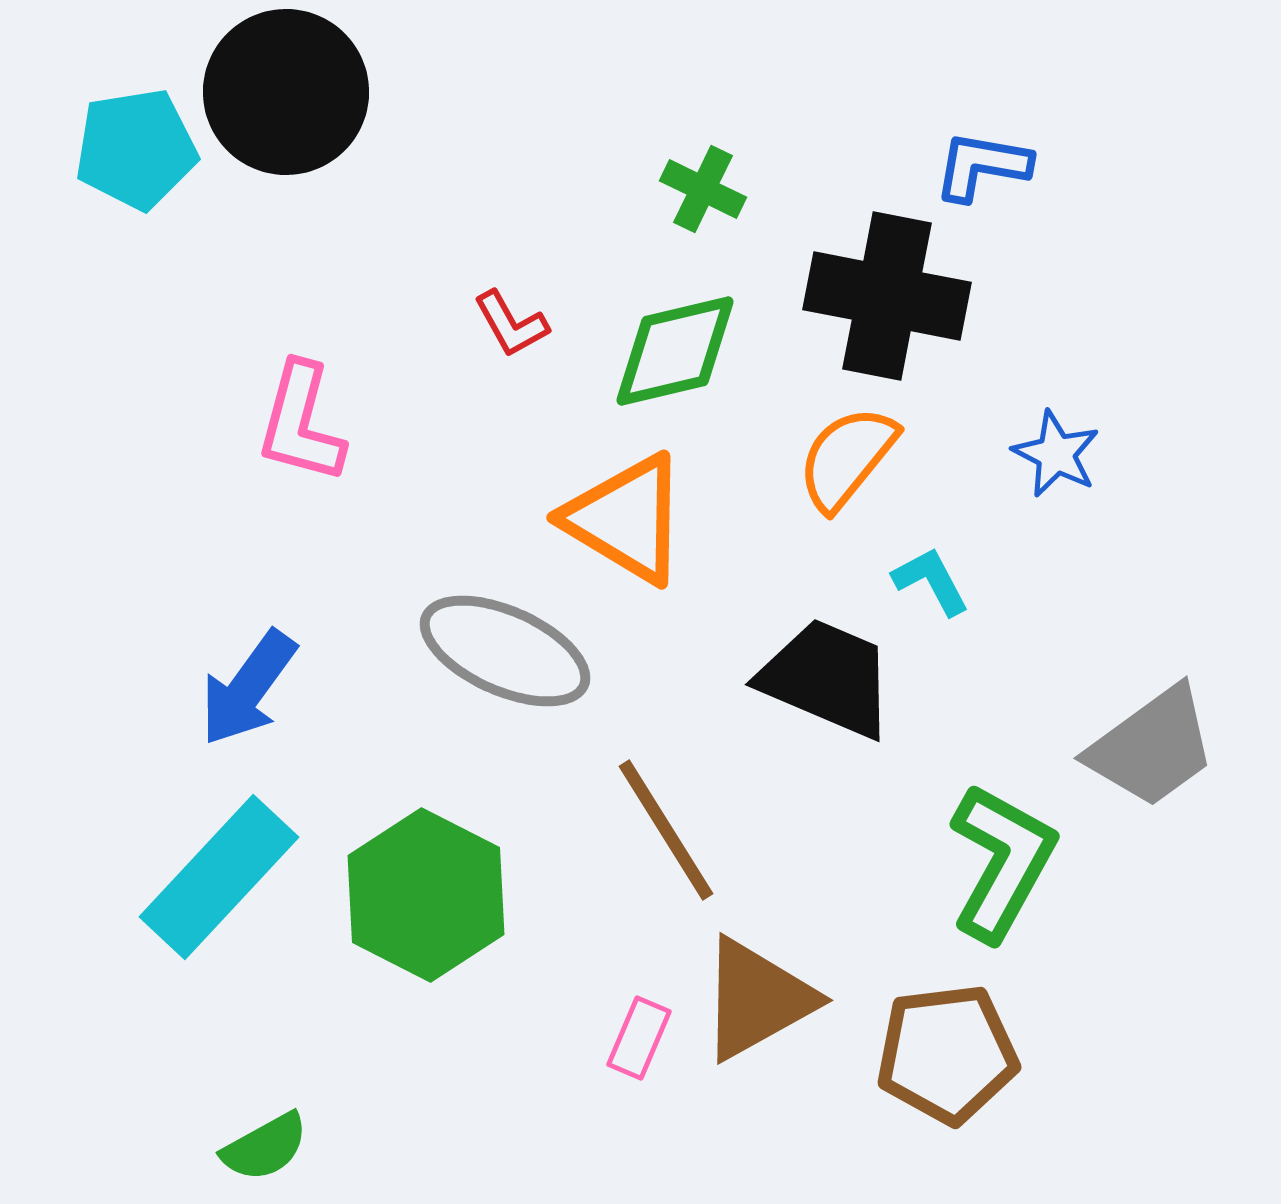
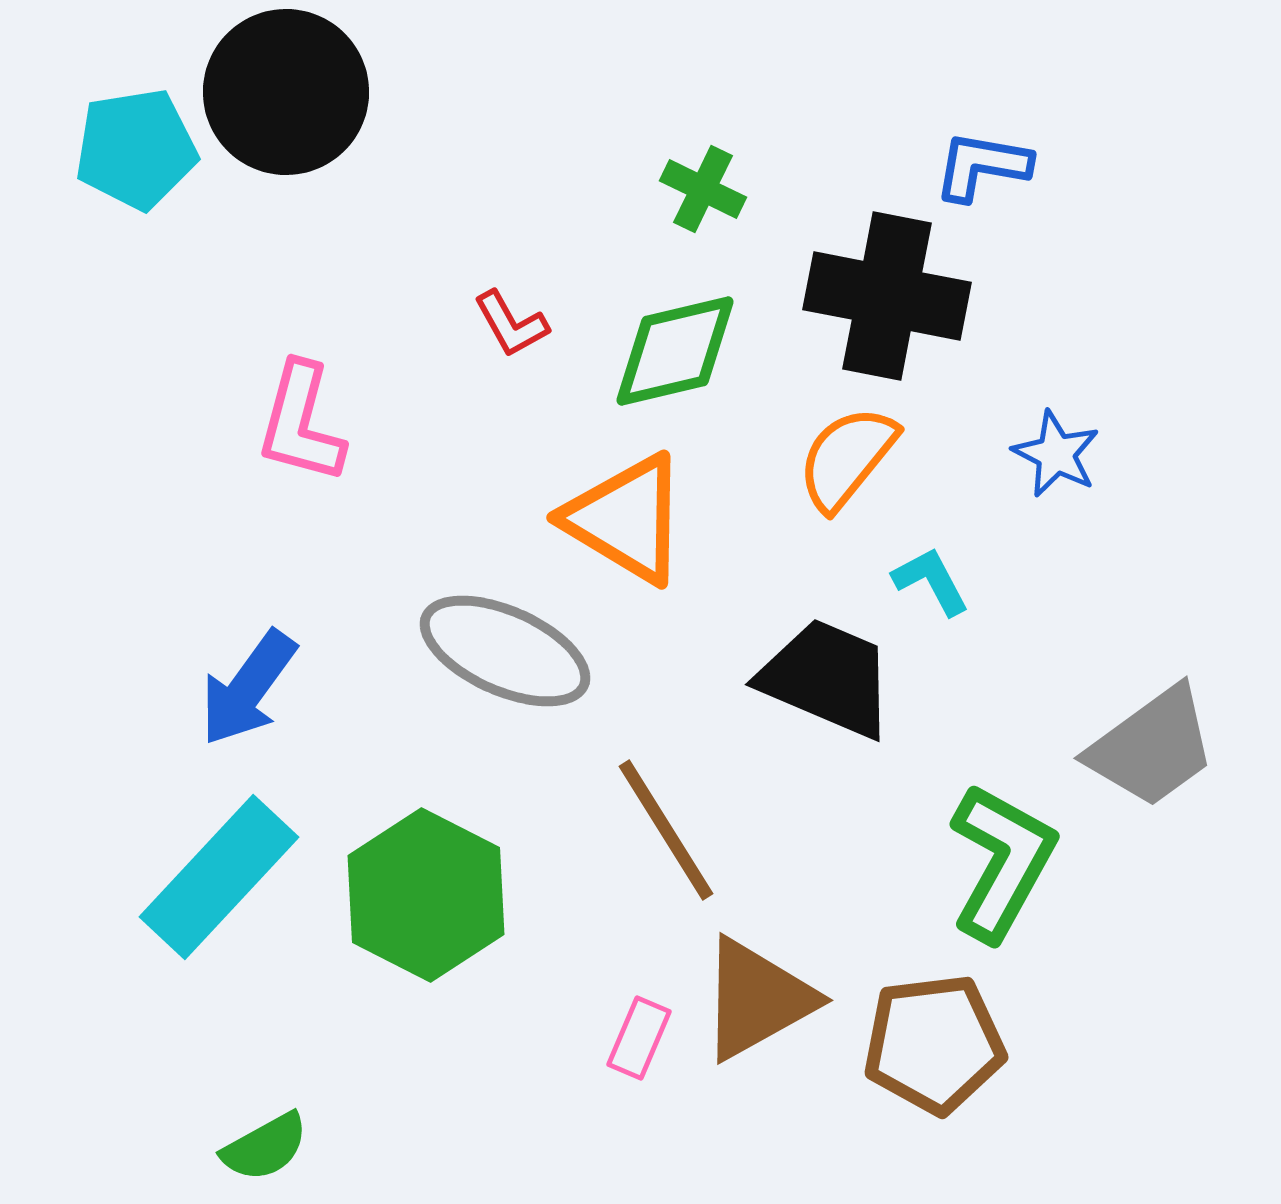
brown pentagon: moved 13 px left, 10 px up
